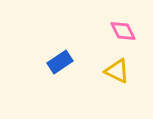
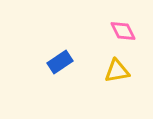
yellow triangle: rotated 36 degrees counterclockwise
